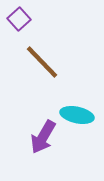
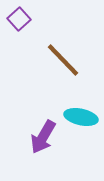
brown line: moved 21 px right, 2 px up
cyan ellipse: moved 4 px right, 2 px down
